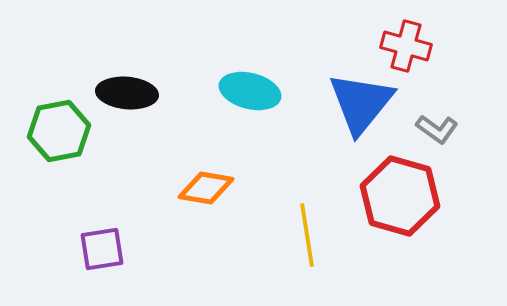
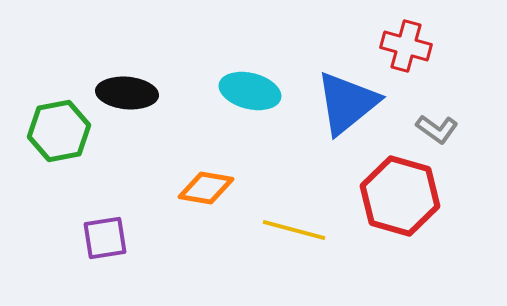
blue triangle: moved 14 px left; rotated 12 degrees clockwise
yellow line: moved 13 px left, 5 px up; rotated 66 degrees counterclockwise
purple square: moved 3 px right, 11 px up
